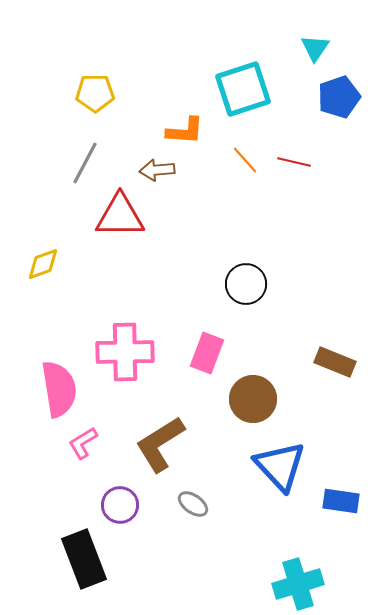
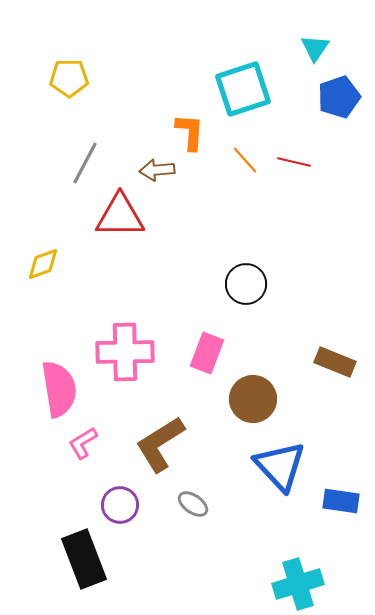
yellow pentagon: moved 26 px left, 15 px up
orange L-shape: moved 5 px right, 1 px down; rotated 90 degrees counterclockwise
